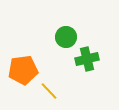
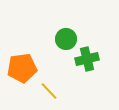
green circle: moved 2 px down
orange pentagon: moved 1 px left, 2 px up
